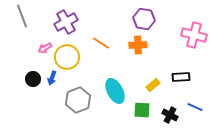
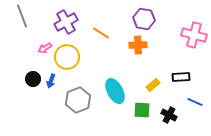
orange line: moved 10 px up
blue arrow: moved 1 px left, 3 px down
blue line: moved 5 px up
black cross: moved 1 px left
